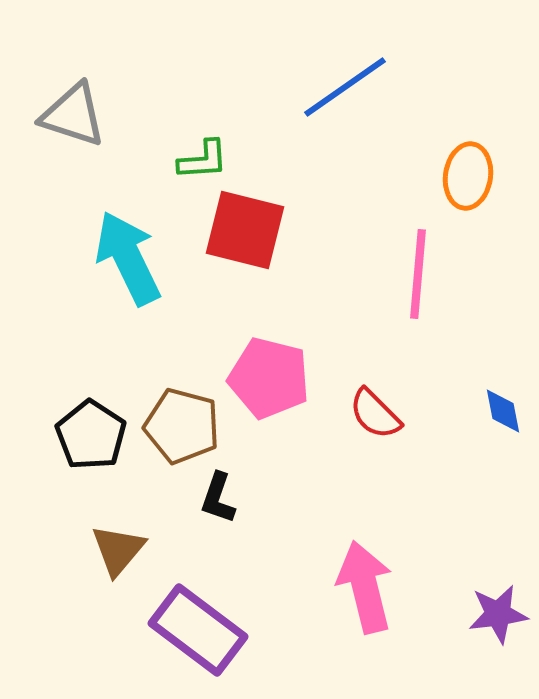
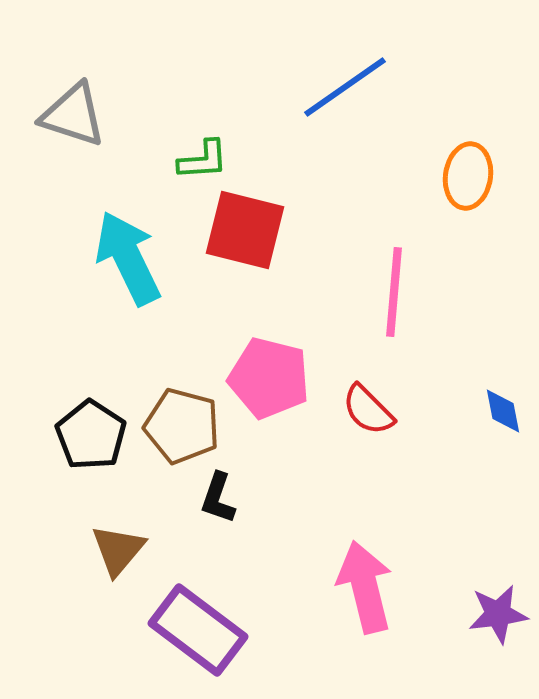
pink line: moved 24 px left, 18 px down
red semicircle: moved 7 px left, 4 px up
